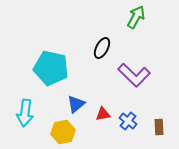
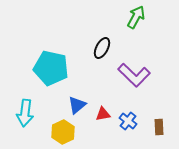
blue triangle: moved 1 px right, 1 px down
yellow hexagon: rotated 15 degrees counterclockwise
